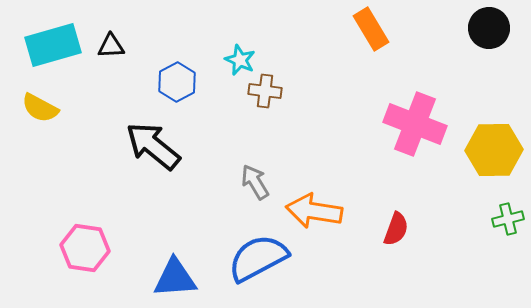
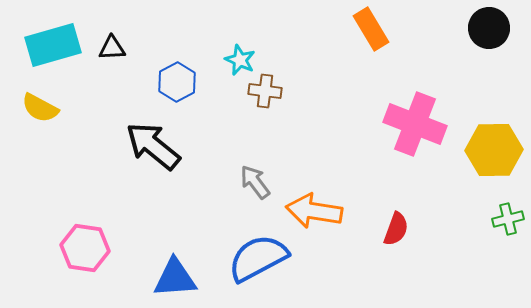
black triangle: moved 1 px right, 2 px down
gray arrow: rotated 6 degrees counterclockwise
